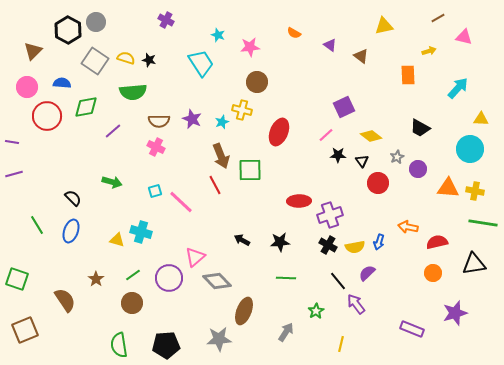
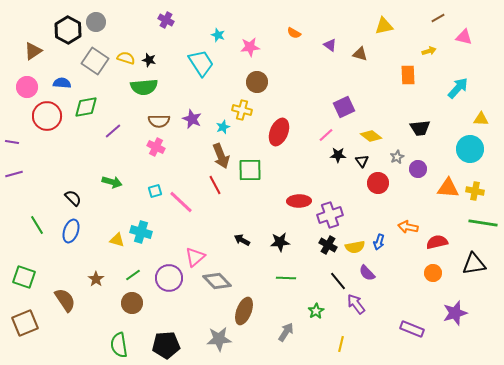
brown triangle at (33, 51): rotated 12 degrees clockwise
brown triangle at (361, 56): moved 1 px left, 2 px up; rotated 21 degrees counterclockwise
green semicircle at (133, 92): moved 11 px right, 5 px up
cyan star at (222, 122): moved 1 px right, 5 px down
black trapezoid at (420, 128): rotated 35 degrees counterclockwise
purple semicircle at (367, 273): rotated 90 degrees counterclockwise
green square at (17, 279): moved 7 px right, 2 px up
brown square at (25, 330): moved 7 px up
